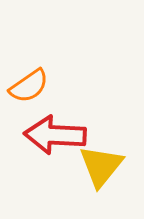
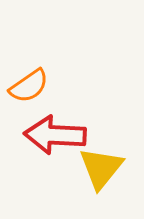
yellow triangle: moved 2 px down
